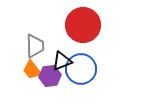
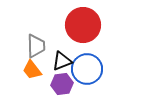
gray trapezoid: moved 1 px right
blue circle: moved 6 px right
purple hexagon: moved 12 px right, 8 px down
